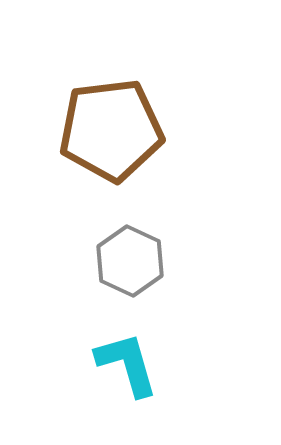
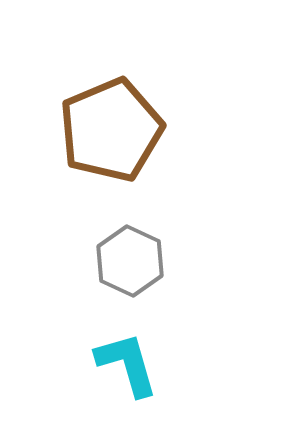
brown pentagon: rotated 16 degrees counterclockwise
